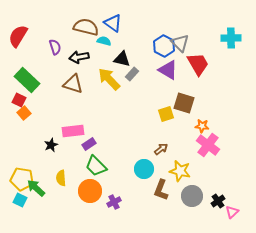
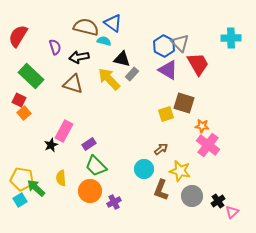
green rectangle: moved 4 px right, 4 px up
pink rectangle: moved 9 px left; rotated 55 degrees counterclockwise
cyan square: rotated 32 degrees clockwise
